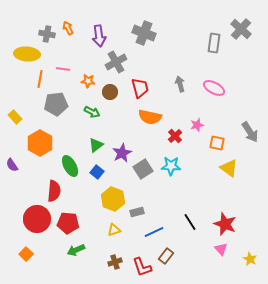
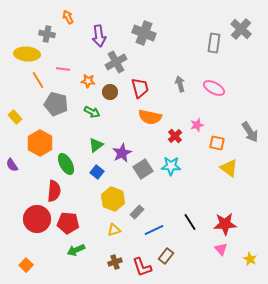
orange arrow at (68, 28): moved 11 px up
orange line at (40, 79): moved 2 px left, 1 px down; rotated 42 degrees counterclockwise
gray pentagon at (56, 104): rotated 20 degrees clockwise
green ellipse at (70, 166): moved 4 px left, 2 px up
gray rectangle at (137, 212): rotated 32 degrees counterclockwise
red star at (225, 224): rotated 25 degrees counterclockwise
blue line at (154, 232): moved 2 px up
orange square at (26, 254): moved 11 px down
